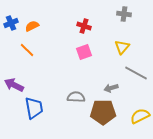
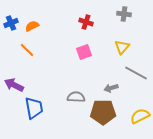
red cross: moved 2 px right, 4 px up
